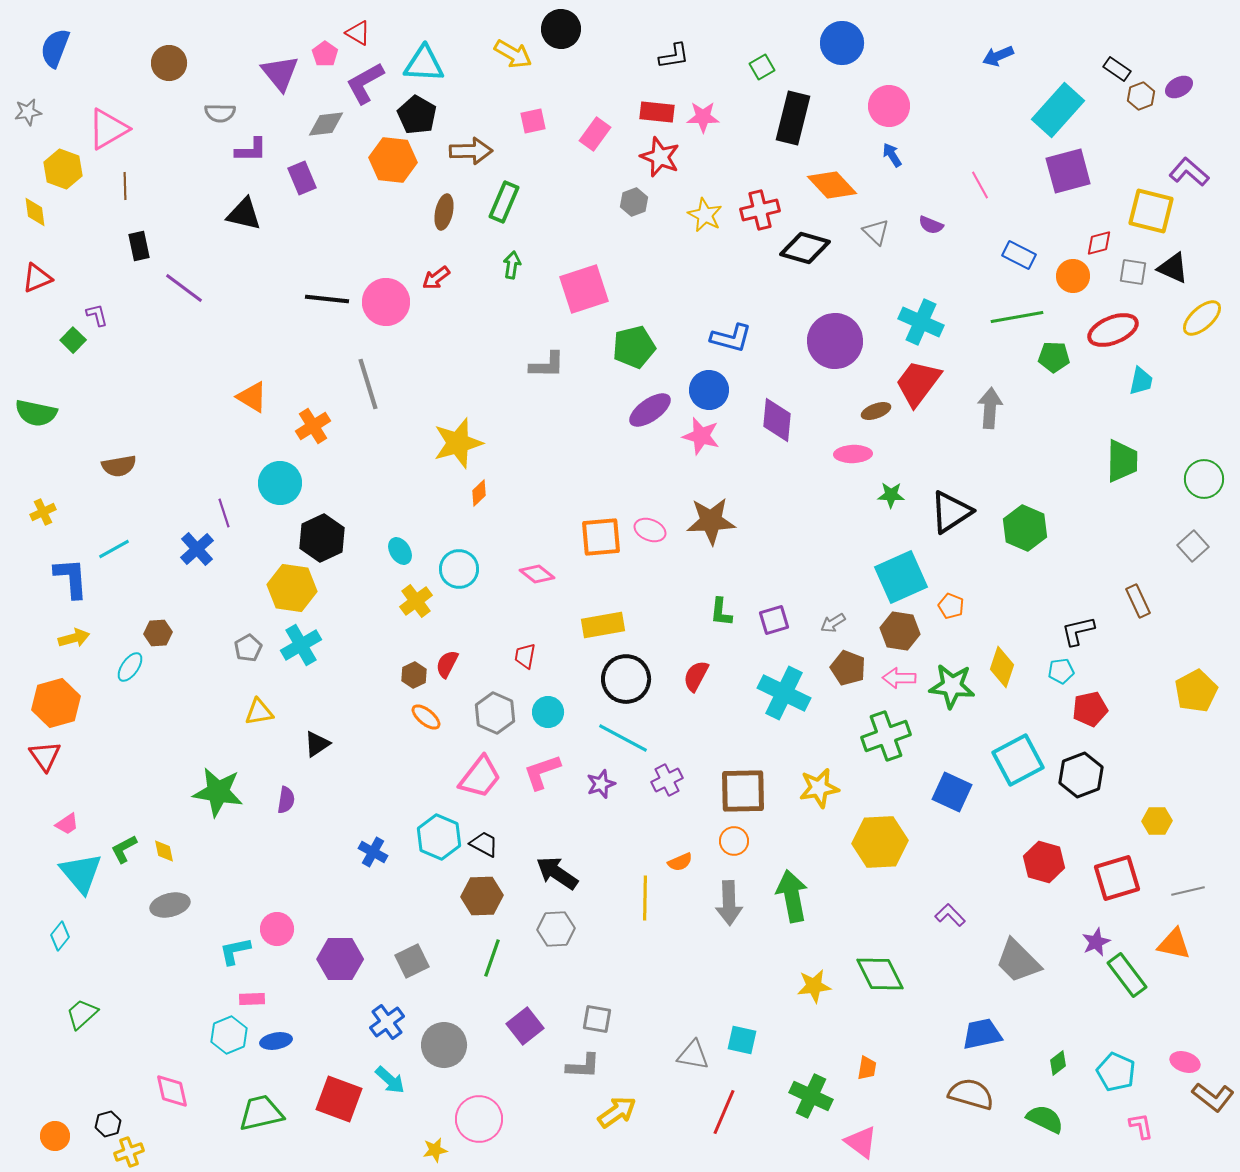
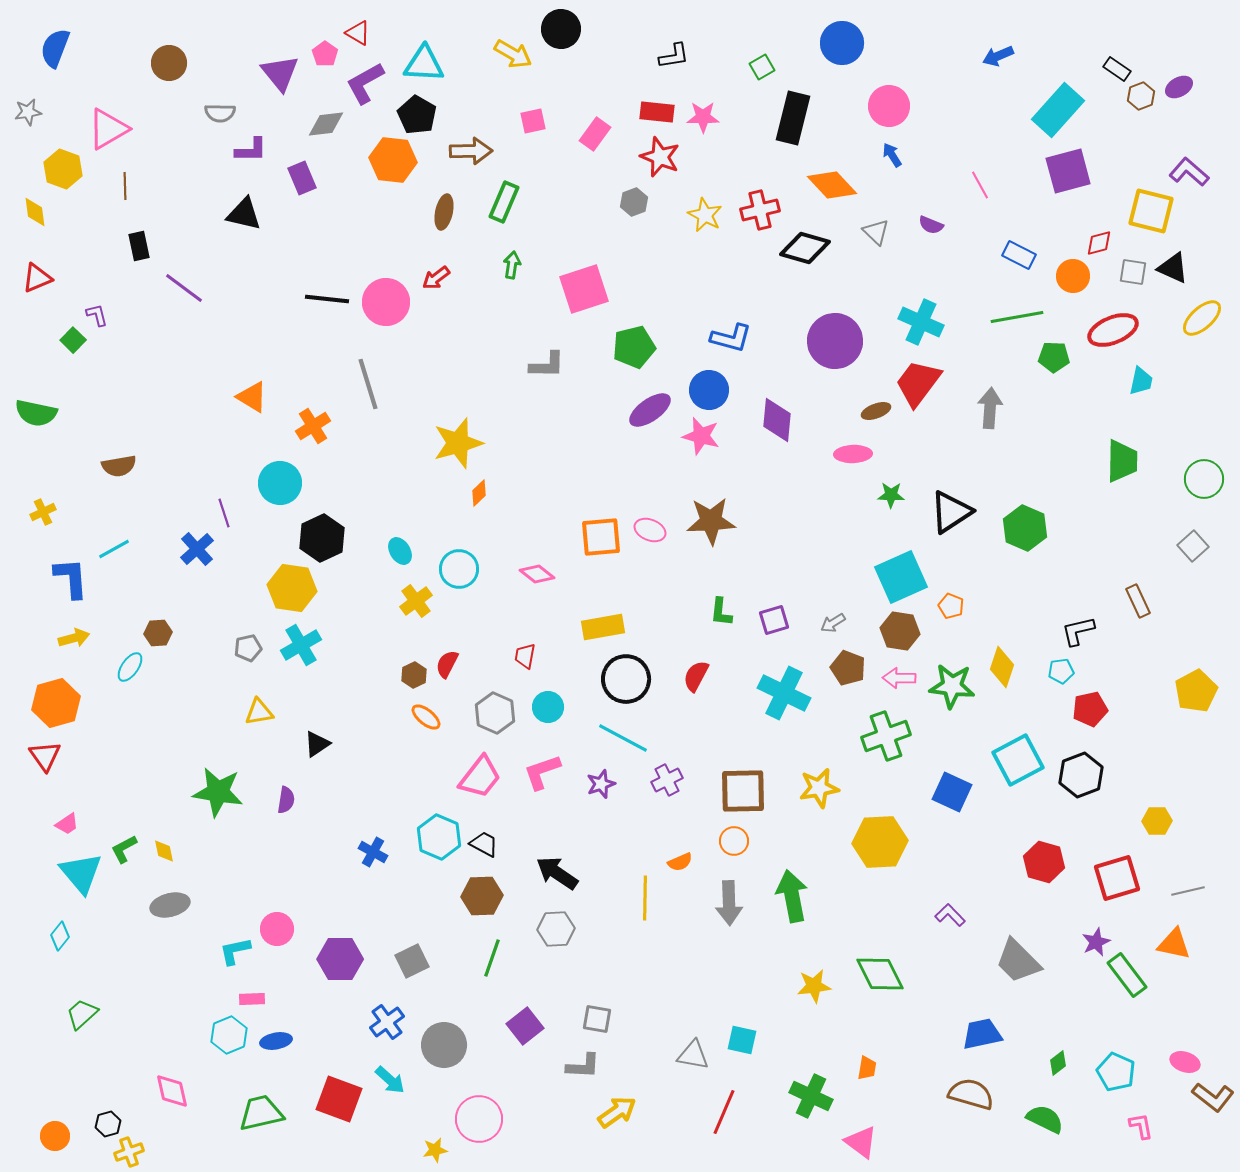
yellow rectangle at (603, 625): moved 2 px down
gray pentagon at (248, 648): rotated 16 degrees clockwise
cyan circle at (548, 712): moved 5 px up
